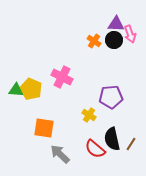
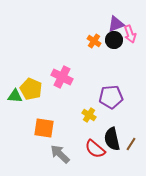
purple triangle: rotated 24 degrees counterclockwise
green triangle: moved 1 px left, 6 px down
